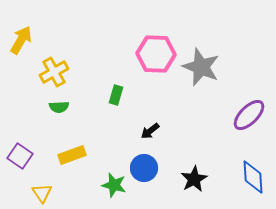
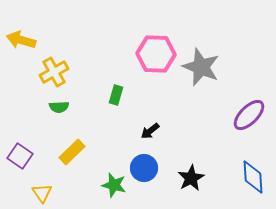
yellow arrow: rotated 104 degrees counterclockwise
yellow rectangle: moved 3 px up; rotated 24 degrees counterclockwise
black star: moved 3 px left, 1 px up
